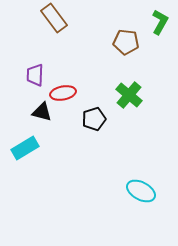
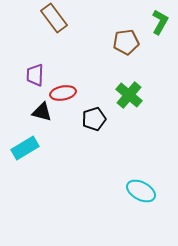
brown pentagon: rotated 15 degrees counterclockwise
